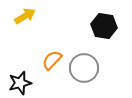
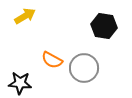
orange semicircle: rotated 105 degrees counterclockwise
black star: rotated 20 degrees clockwise
